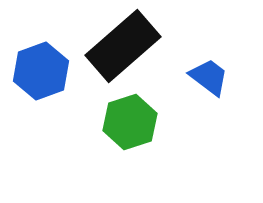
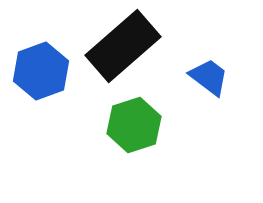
green hexagon: moved 4 px right, 3 px down
